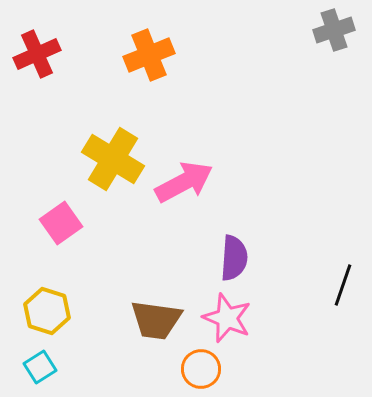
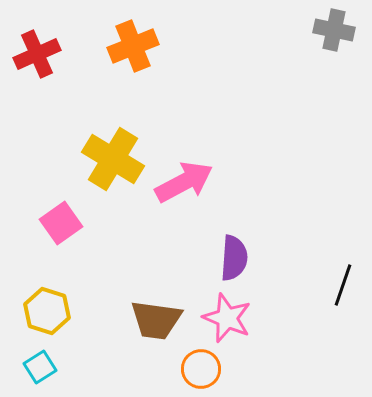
gray cross: rotated 30 degrees clockwise
orange cross: moved 16 px left, 9 px up
